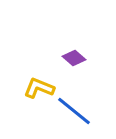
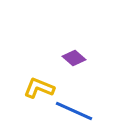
blue line: rotated 15 degrees counterclockwise
